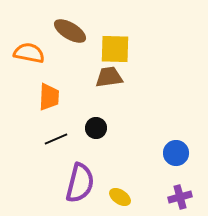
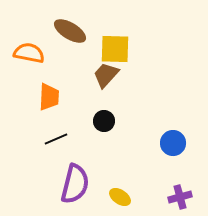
brown trapezoid: moved 3 px left, 2 px up; rotated 40 degrees counterclockwise
black circle: moved 8 px right, 7 px up
blue circle: moved 3 px left, 10 px up
purple semicircle: moved 5 px left, 1 px down
